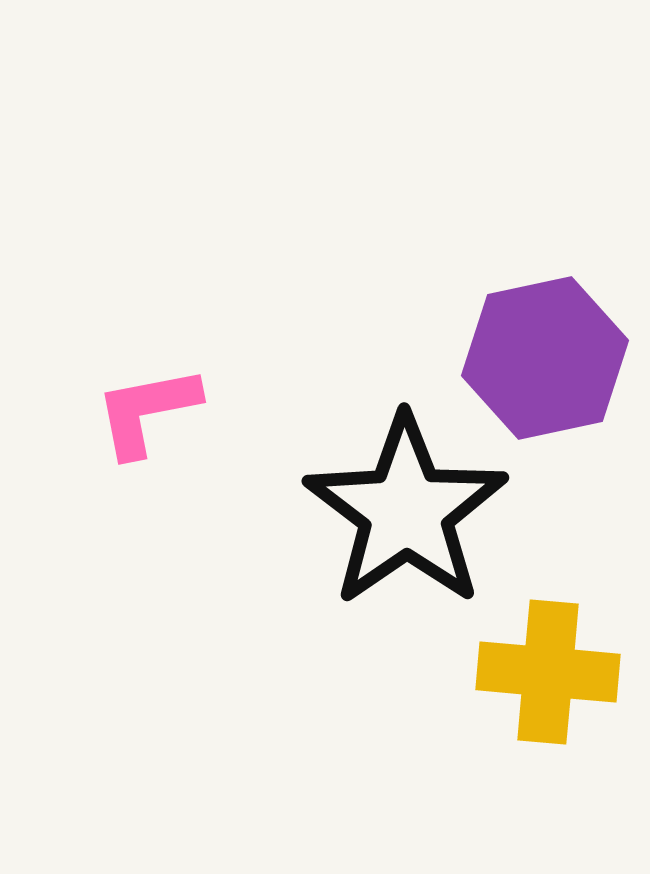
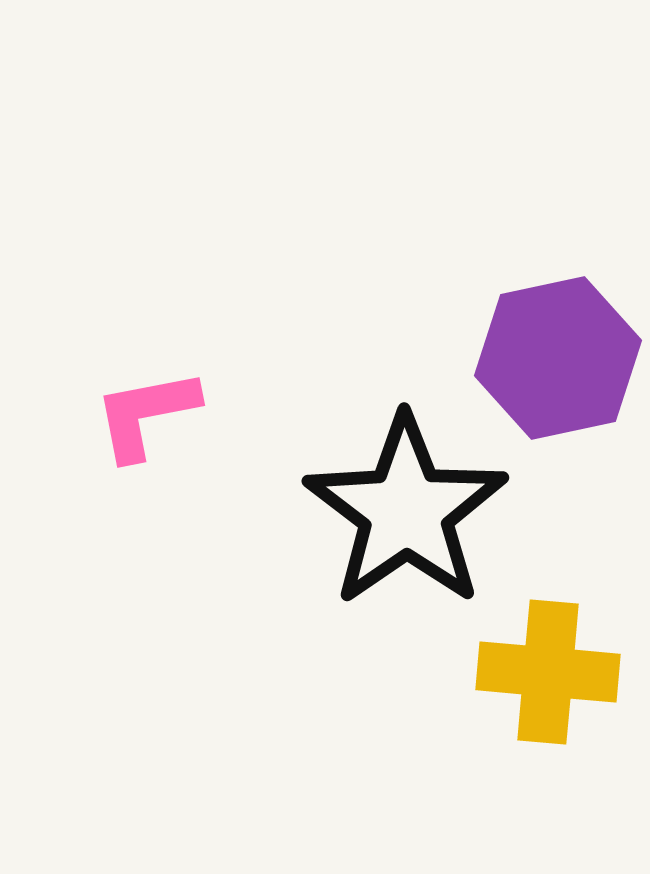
purple hexagon: moved 13 px right
pink L-shape: moved 1 px left, 3 px down
